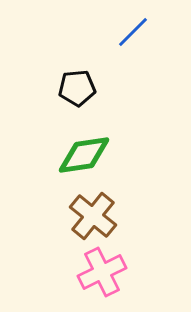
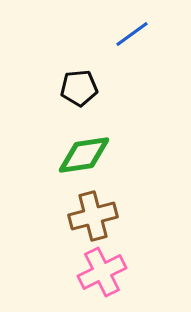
blue line: moved 1 px left, 2 px down; rotated 9 degrees clockwise
black pentagon: moved 2 px right
brown cross: rotated 36 degrees clockwise
